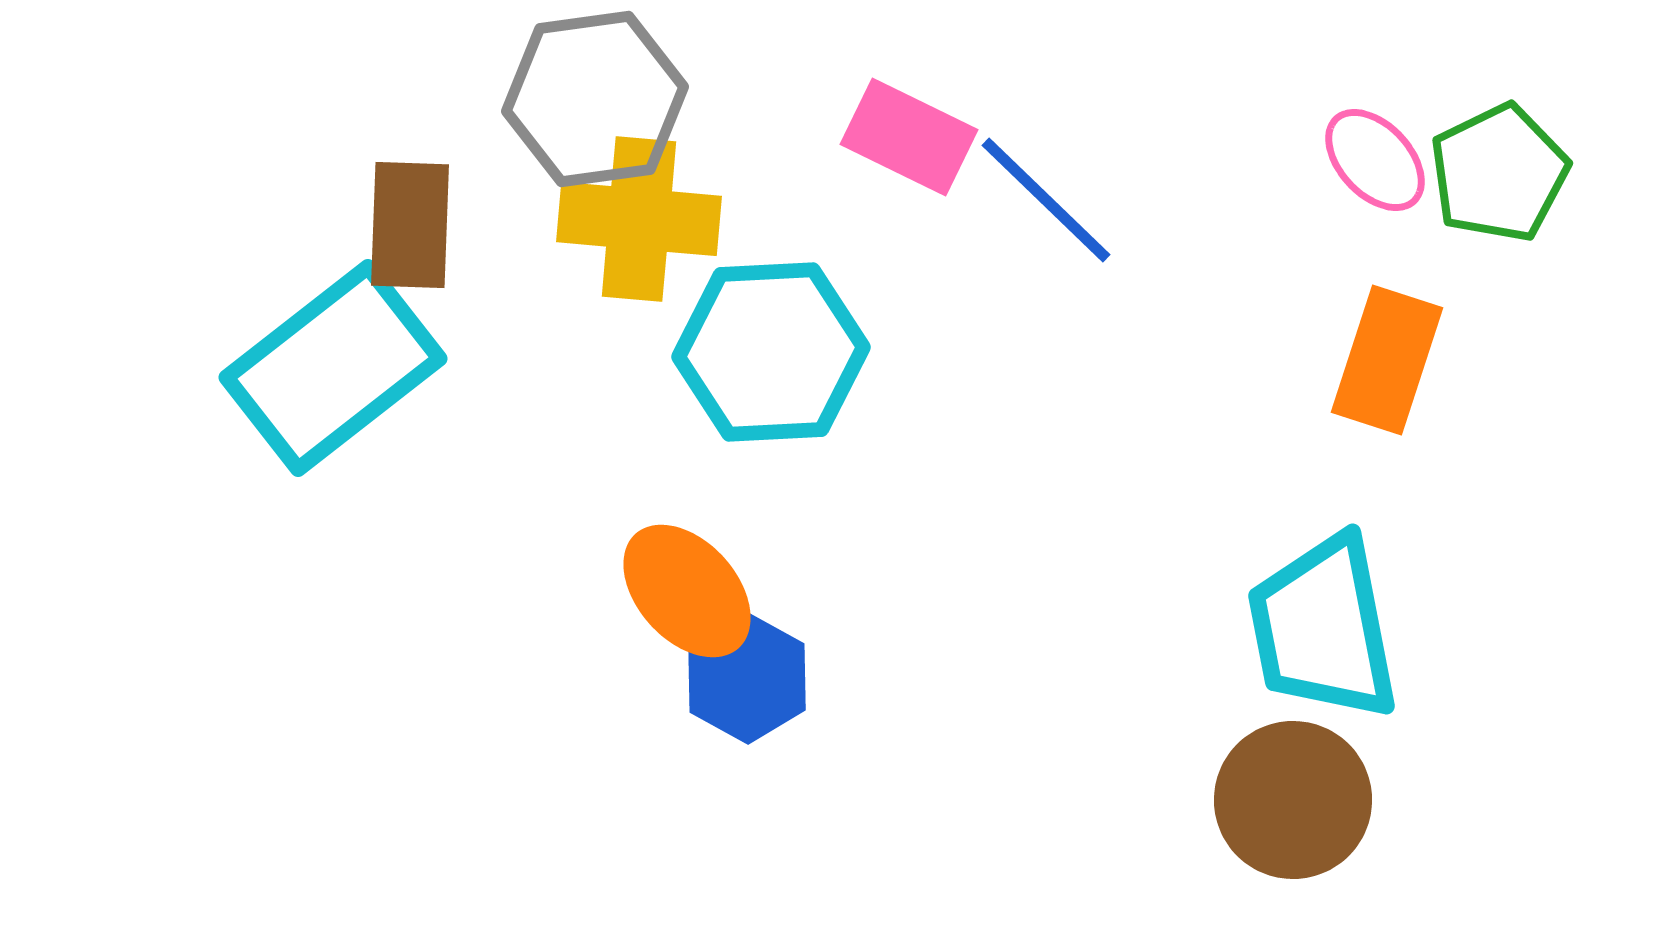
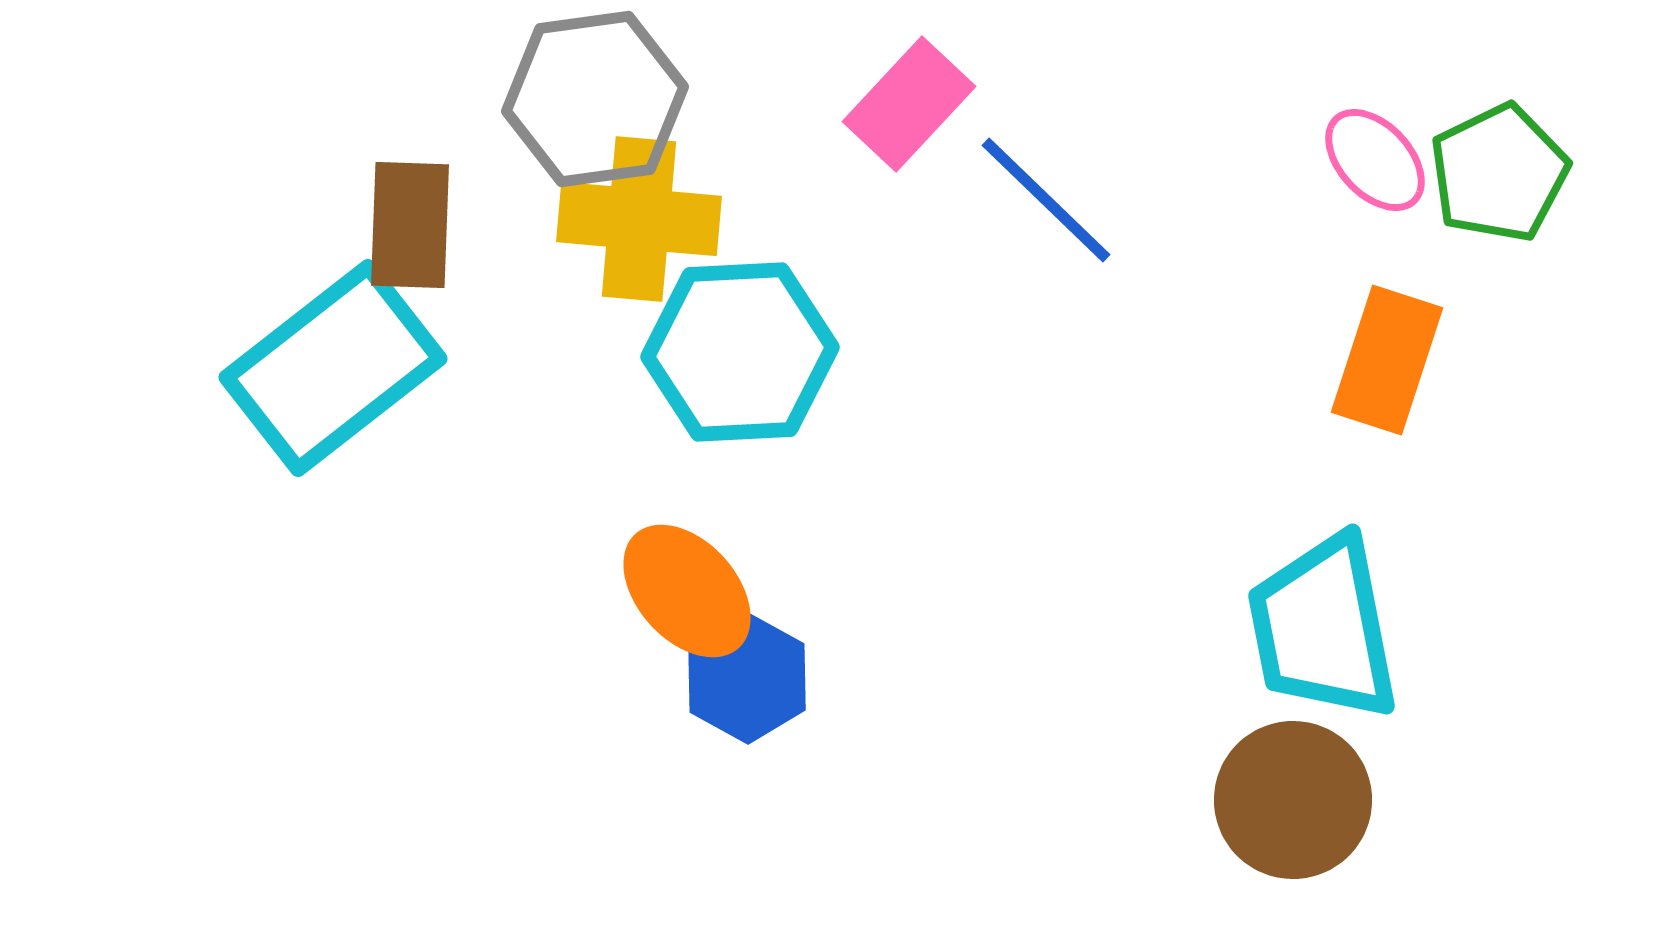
pink rectangle: moved 33 px up; rotated 73 degrees counterclockwise
cyan hexagon: moved 31 px left
